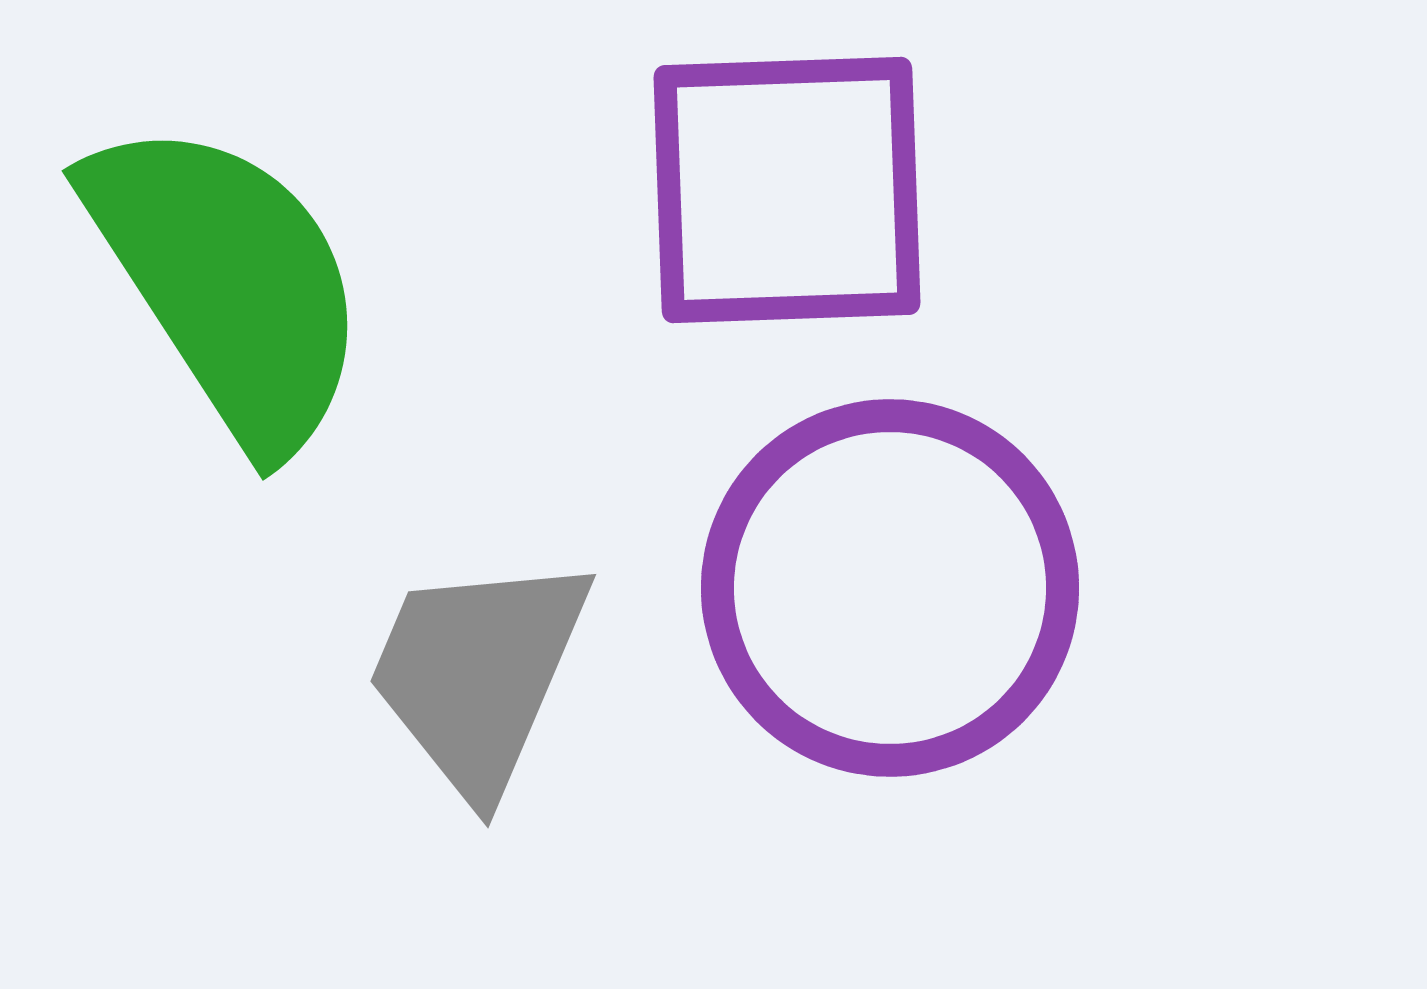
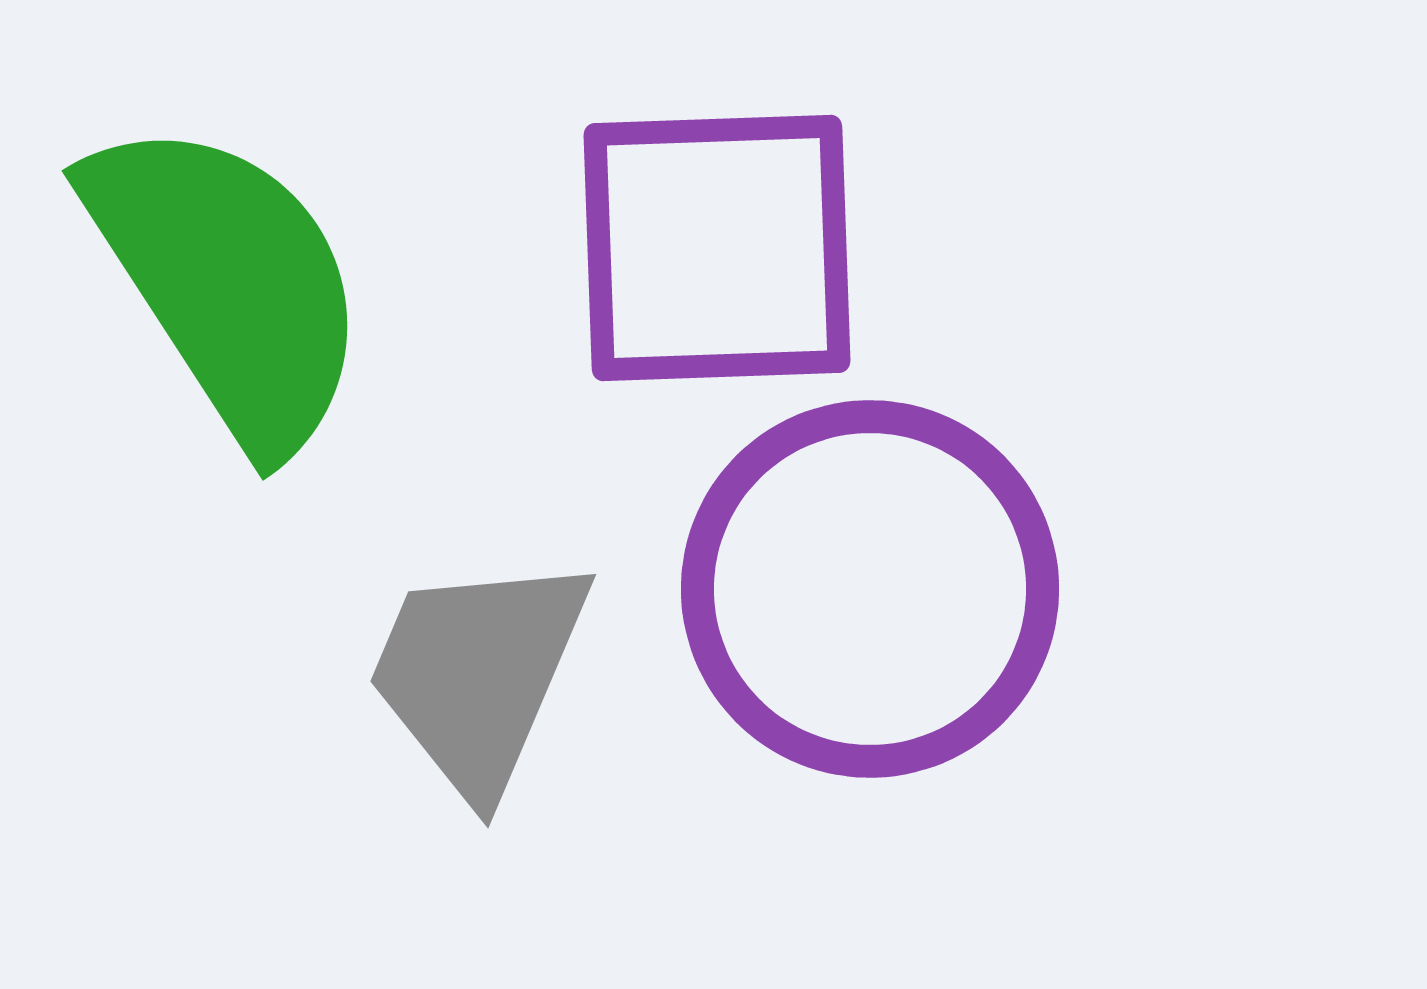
purple square: moved 70 px left, 58 px down
purple circle: moved 20 px left, 1 px down
